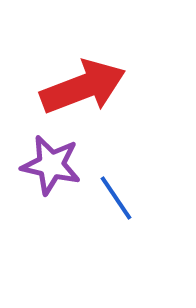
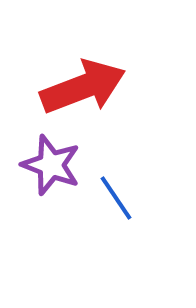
purple star: rotated 8 degrees clockwise
